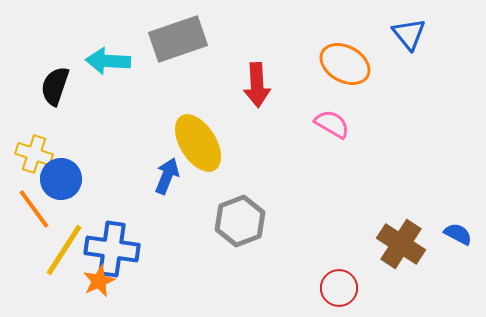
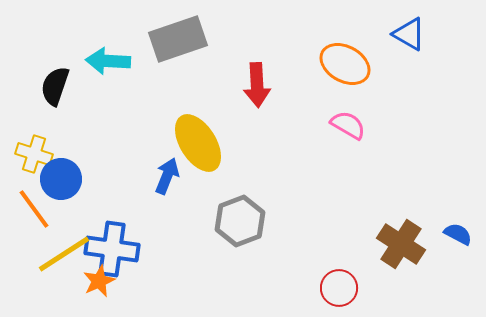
blue triangle: rotated 21 degrees counterclockwise
pink semicircle: moved 16 px right, 1 px down
yellow line: moved 4 px down; rotated 24 degrees clockwise
